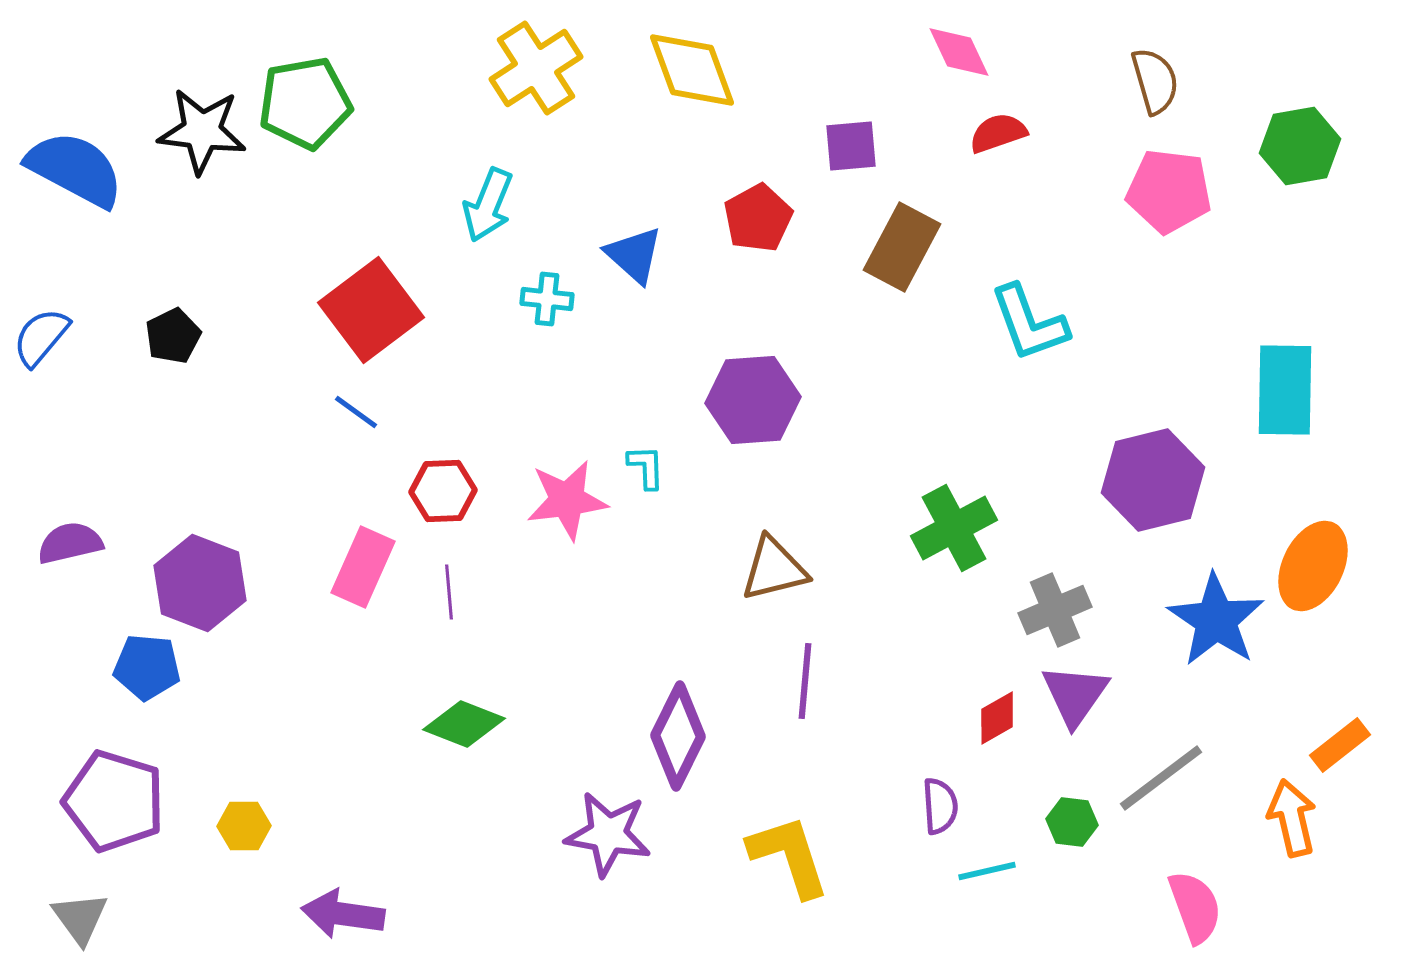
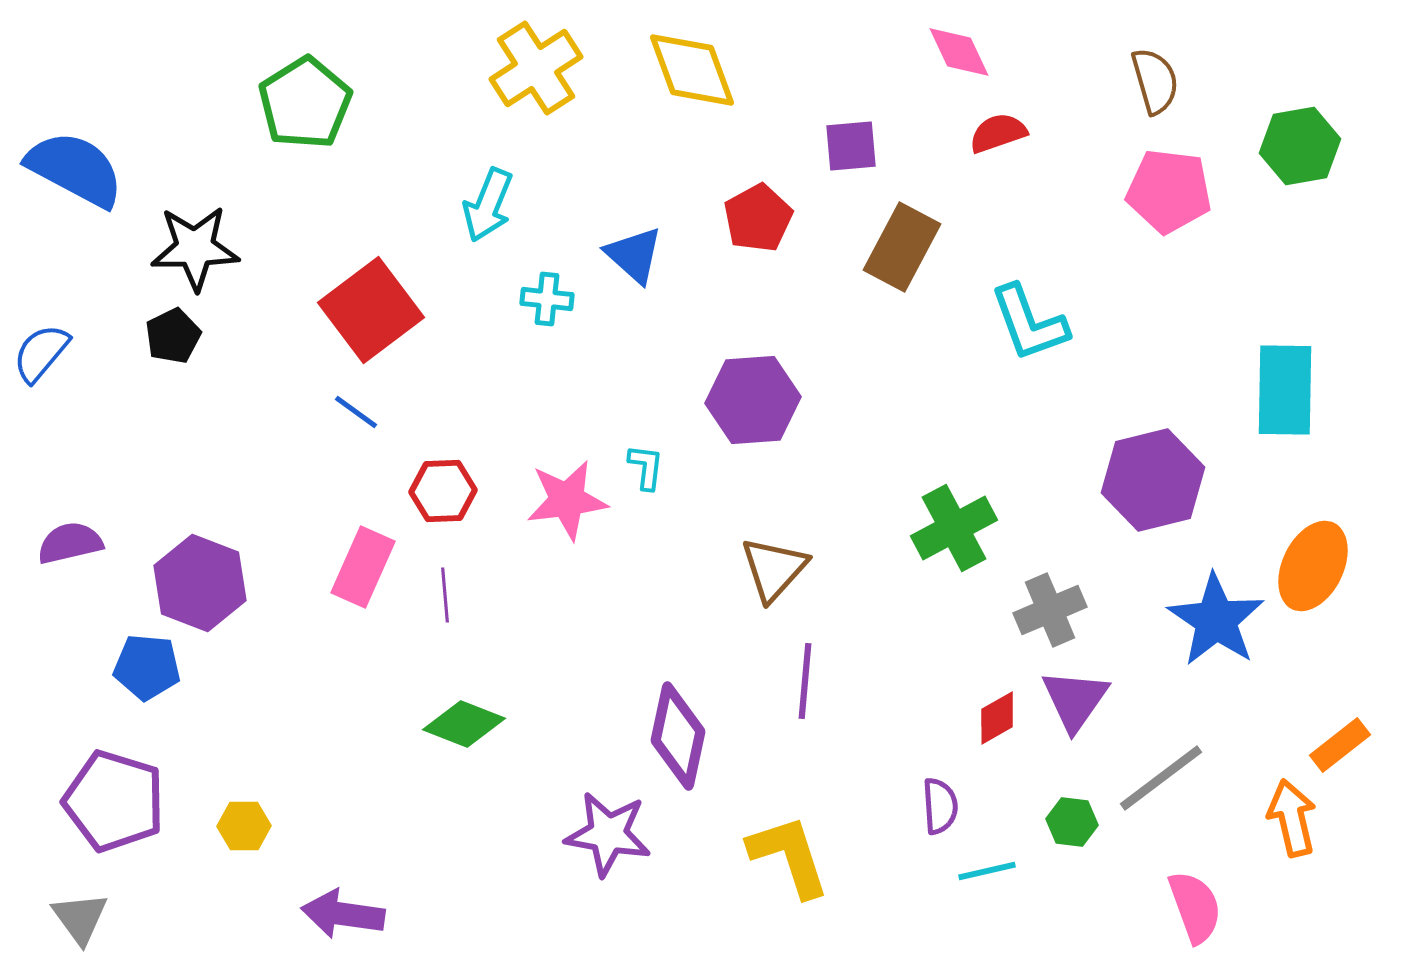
green pentagon at (305, 103): rotated 22 degrees counterclockwise
black star at (202, 131): moved 7 px left, 117 px down; rotated 8 degrees counterclockwise
blue semicircle at (41, 337): moved 16 px down
cyan L-shape at (646, 467): rotated 9 degrees clockwise
brown triangle at (774, 569): rotated 34 degrees counterclockwise
purple line at (449, 592): moved 4 px left, 3 px down
gray cross at (1055, 610): moved 5 px left
purple triangle at (1075, 695): moved 5 px down
purple diamond at (678, 736): rotated 14 degrees counterclockwise
